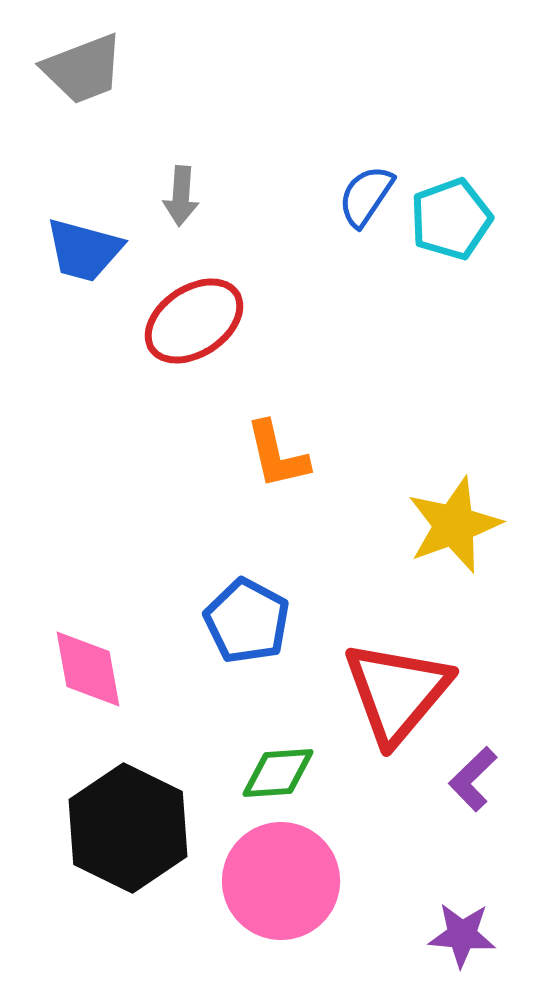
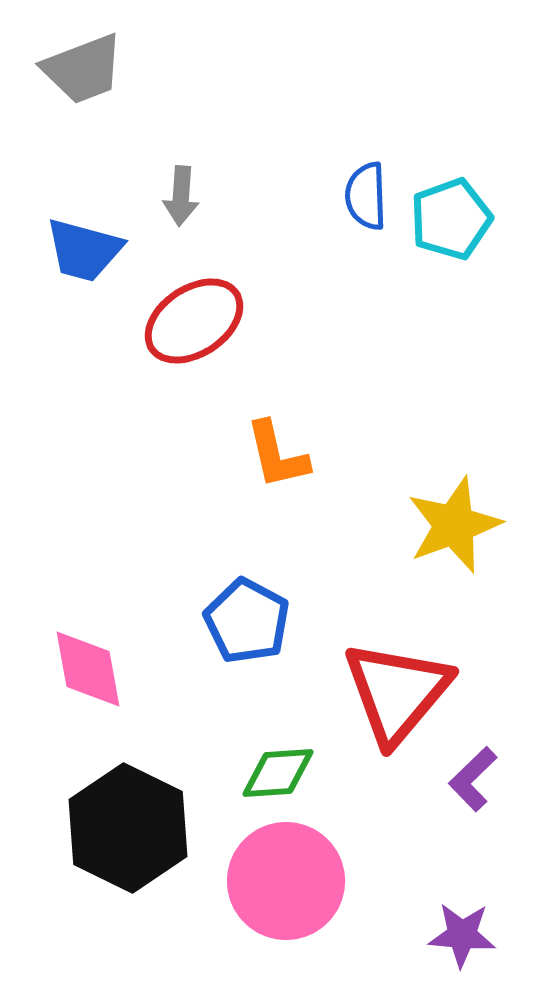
blue semicircle: rotated 36 degrees counterclockwise
pink circle: moved 5 px right
